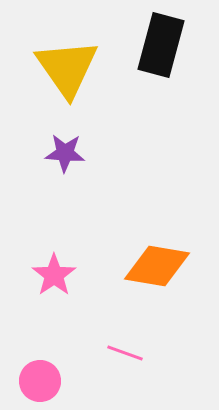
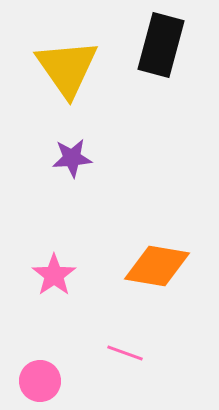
purple star: moved 7 px right, 5 px down; rotated 9 degrees counterclockwise
